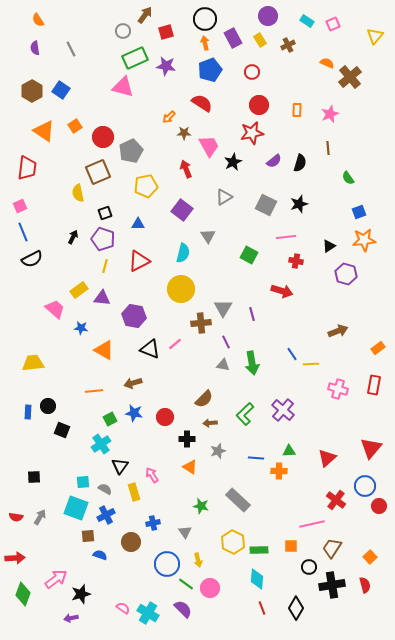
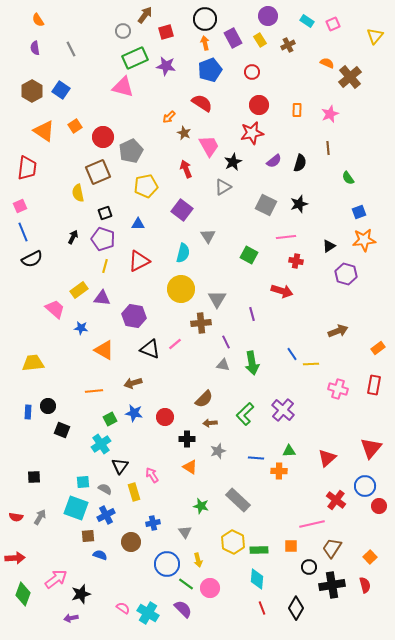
brown star at (184, 133): rotated 24 degrees clockwise
gray triangle at (224, 197): moved 1 px left, 10 px up
gray triangle at (223, 308): moved 6 px left, 9 px up
